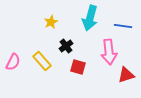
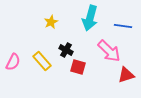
black cross: moved 4 px down; rotated 24 degrees counterclockwise
pink arrow: moved 1 px up; rotated 40 degrees counterclockwise
